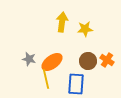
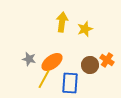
yellow star: rotated 14 degrees counterclockwise
brown circle: moved 2 px right, 4 px down
yellow line: moved 2 px left; rotated 42 degrees clockwise
blue rectangle: moved 6 px left, 1 px up
